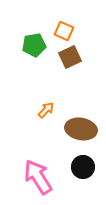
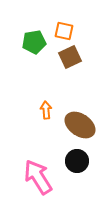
orange square: rotated 12 degrees counterclockwise
green pentagon: moved 3 px up
orange arrow: rotated 48 degrees counterclockwise
brown ellipse: moved 1 px left, 4 px up; rotated 24 degrees clockwise
black circle: moved 6 px left, 6 px up
